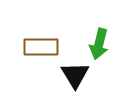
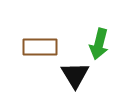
brown rectangle: moved 1 px left
